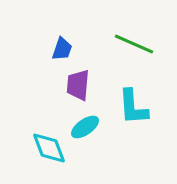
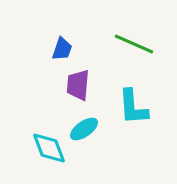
cyan ellipse: moved 1 px left, 2 px down
